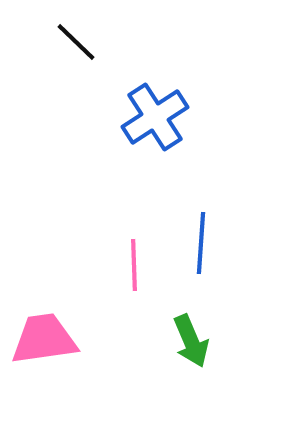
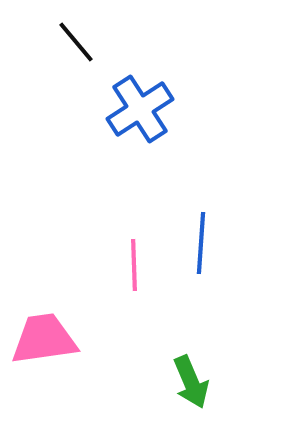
black line: rotated 6 degrees clockwise
blue cross: moved 15 px left, 8 px up
green arrow: moved 41 px down
